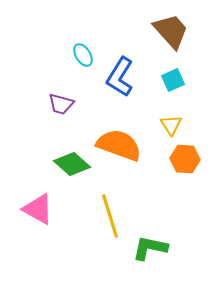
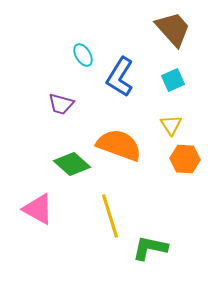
brown trapezoid: moved 2 px right, 2 px up
